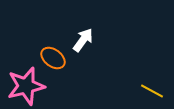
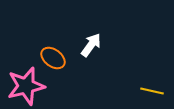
white arrow: moved 8 px right, 5 px down
yellow line: rotated 15 degrees counterclockwise
